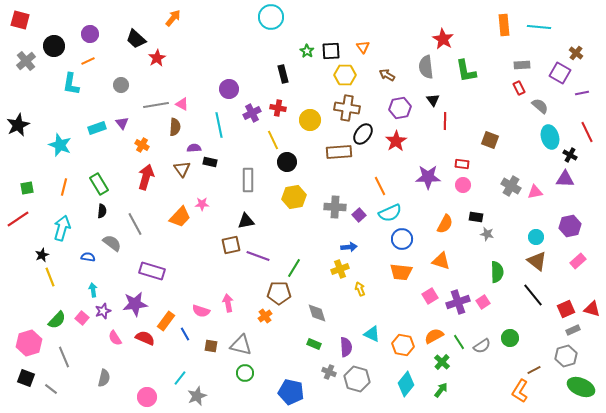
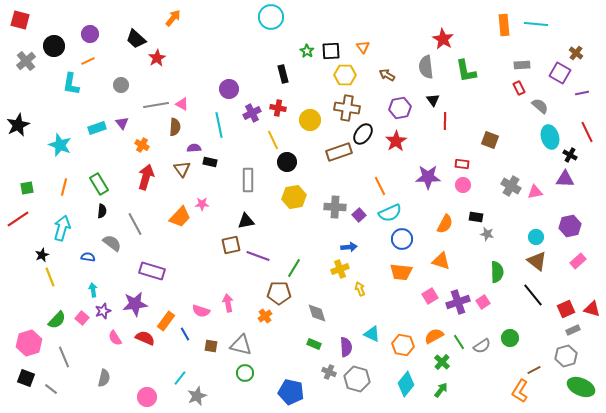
cyan line at (539, 27): moved 3 px left, 3 px up
brown rectangle at (339, 152): rotated 15 degrees counterclockwise
